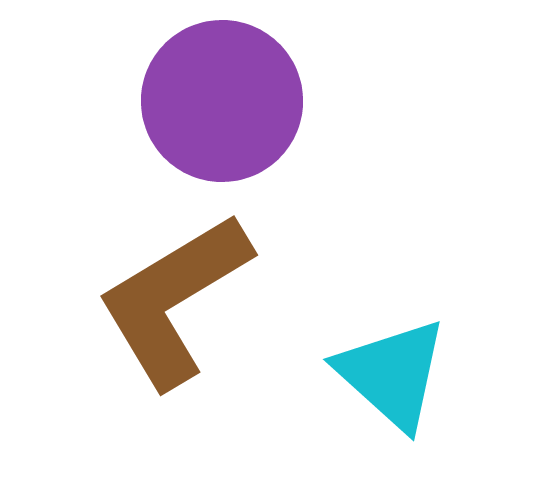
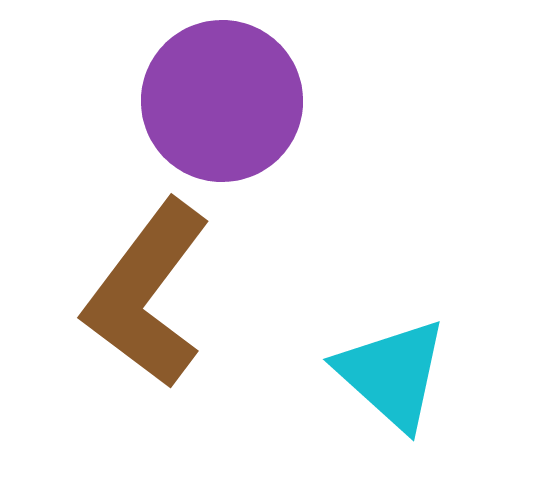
brown L-shape: moved 27 px left, 6 px up; rotated 22 degrees counterclockwise
